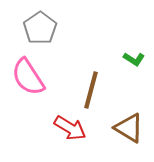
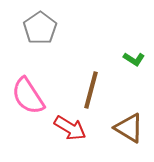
pink semicircle: moved 19 px down
